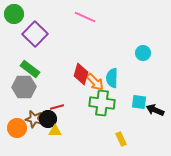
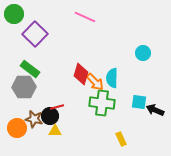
black circle: moved 2 px right, 3 px up
